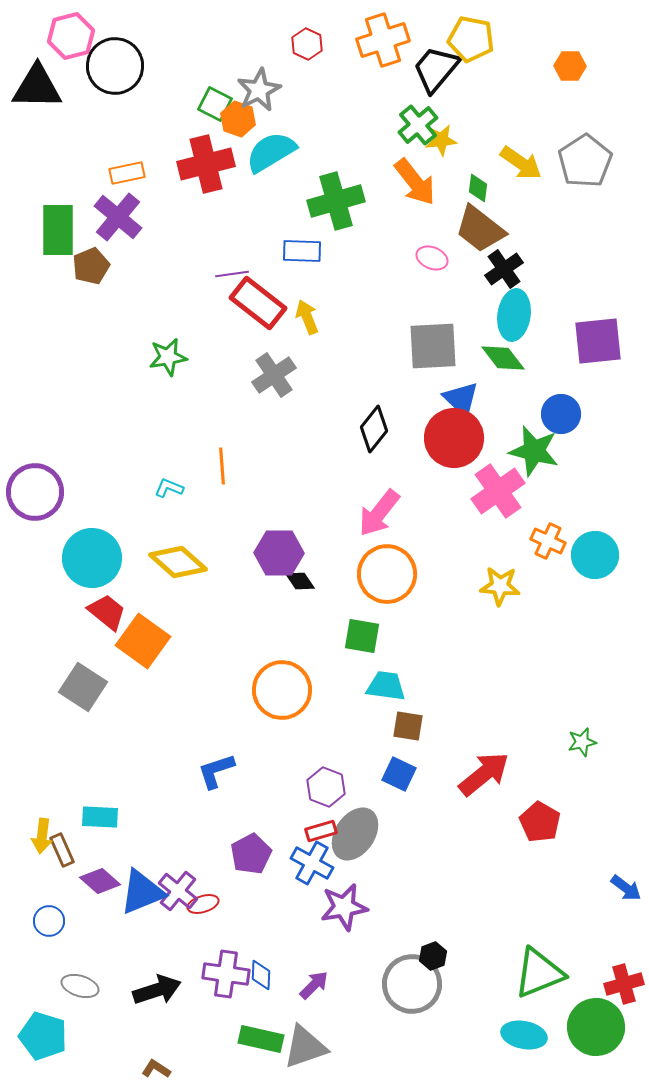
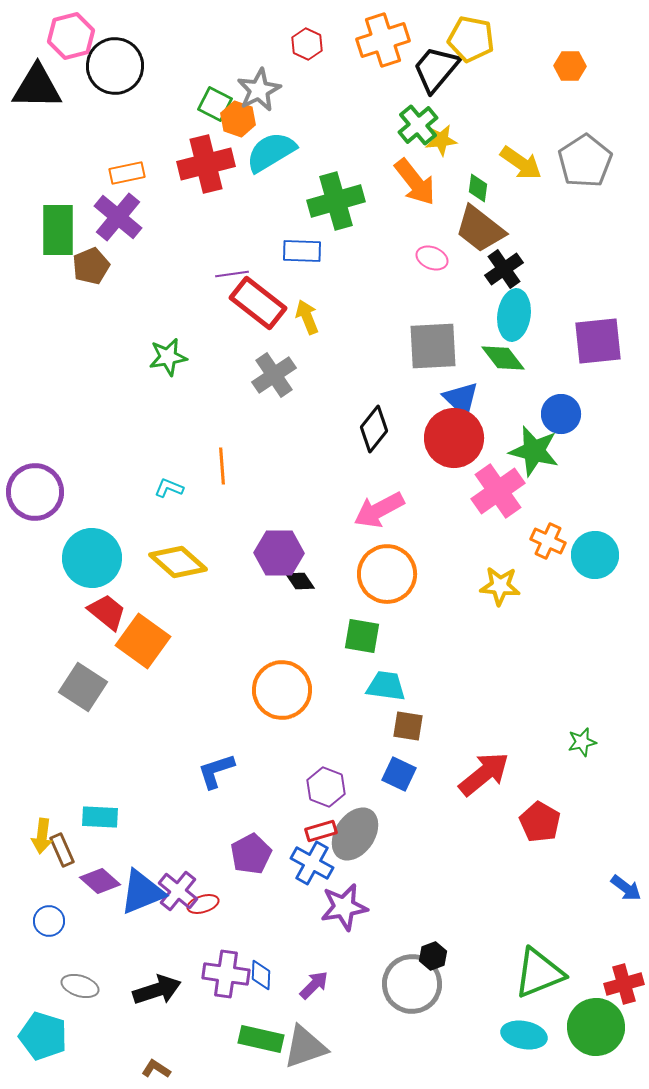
pink arrow at (379, 513): moved 3 px up; rotated 24 degrees clockwise
